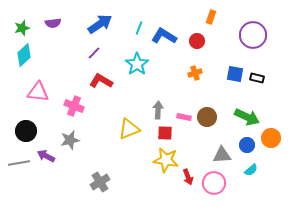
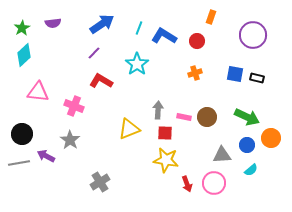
blue arrow: moved 2 px right
green star: rotated 14 degrees counterclockwise
black circle: moved 4 px left, 3 px down
gray star: rotated 24 degrees counterclockwise
red arrow: moved 1 px left, 7 px down
